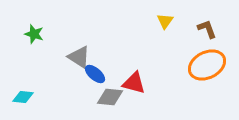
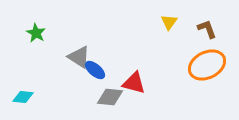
yellow triangle: moved 4 px right, 1 px down
green star: moved 2 px right, 1 px up; rotated 12 degrees clockwise
blue ellipse: moved 4 px up
